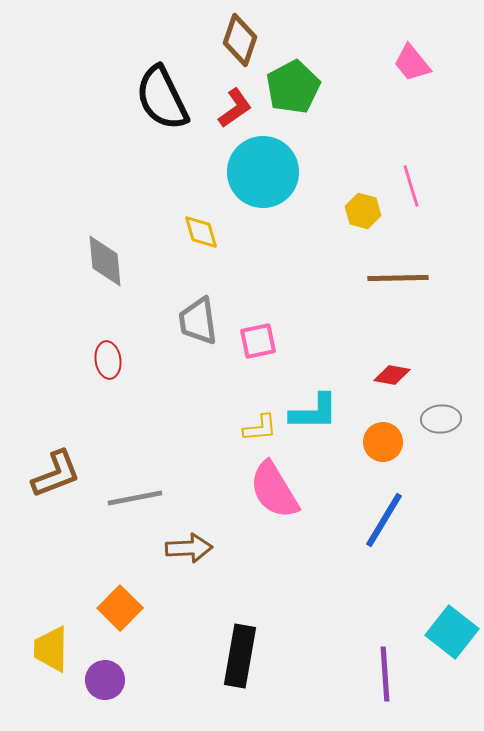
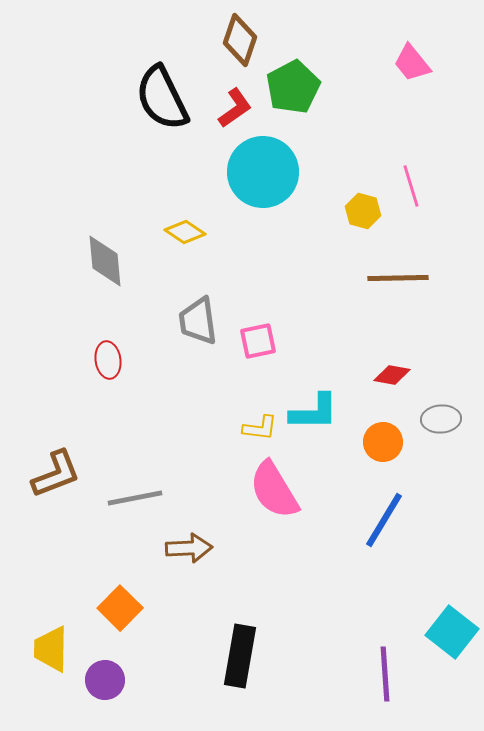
yellow diamond: moved 16 px left; rotated 39 degrees counterclockwise
yellow L-shape: rotated 12 degrees clockwise
